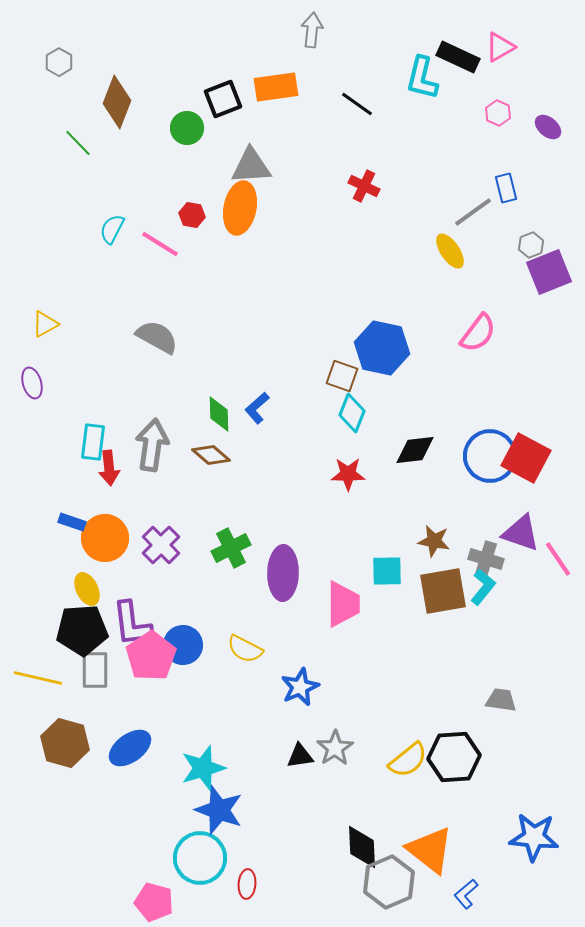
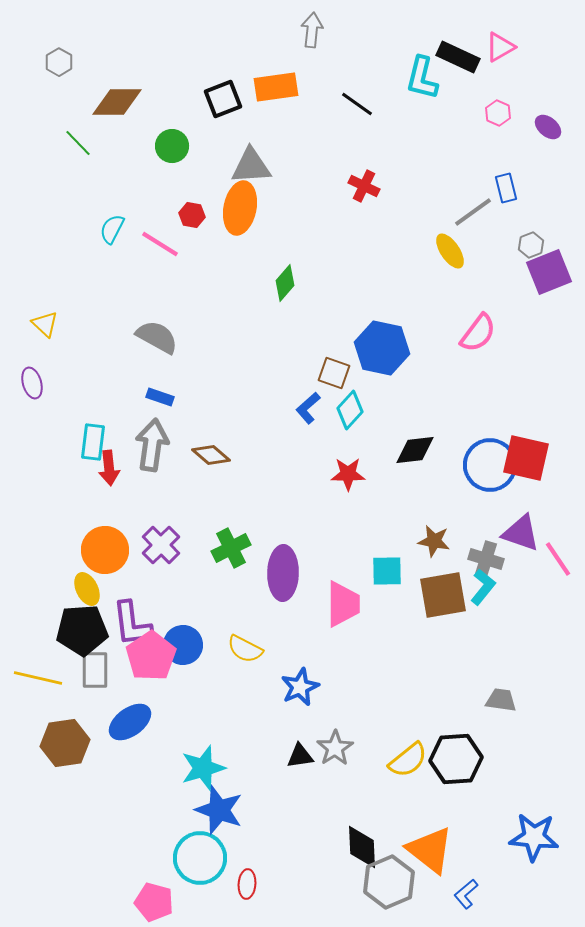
brown diamond at (117, 102): rotated 69 degrees clockwise
green circle at (187, 128): moved 15 px left, 18 px down
yellow triangle at (45, 324): rotated 48 degrees counterclockwise
brown square at (342, 376): moved 8 px left, 3 px up
blue L-shape at (257, 408): moved 51 px right
cyan diamond at (352, 413): moved 2 px left, 3 px up; rotated 21 degrees clockwise
green diamond at (219, 414): moved 66 px right, 131 px up; rotated 42 degrees clockwise
blue circle at (490, 456): moved 9 px down
red square at (526, 458): rotated 15 degrees counterclockwise
blue rectangle at (72, 522): moved 88 px right, 125 px up
orange circle at (105, 538): moved 12 px down
brown square at (443, 591): moved 4 px down
brown hexagon at (65, 743): rotated 24 degrees counterclockwise
blue ellipse at (130, 748): moved 26 px up
black hexagon at (454, 757): moved 2 px right, 2 px down
